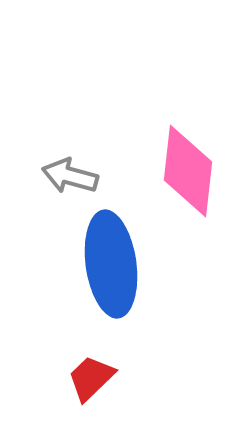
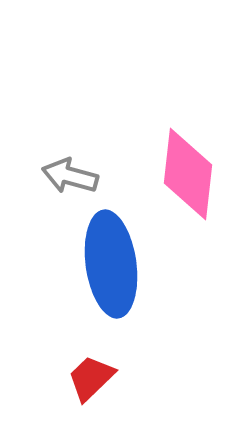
pink diamond: moved 3 px down
